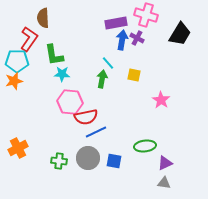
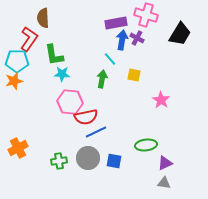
cyan line: moved 2 px right, 4 px up
green ellipse: moved 1 px right, 1 px up
green cross: rotated 14 degrees counterclockwise
